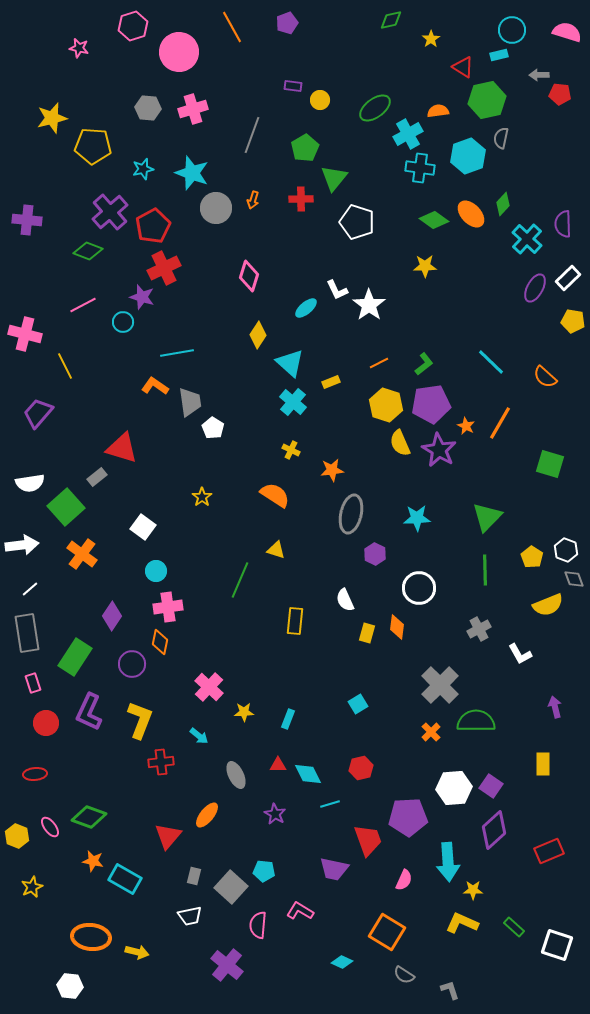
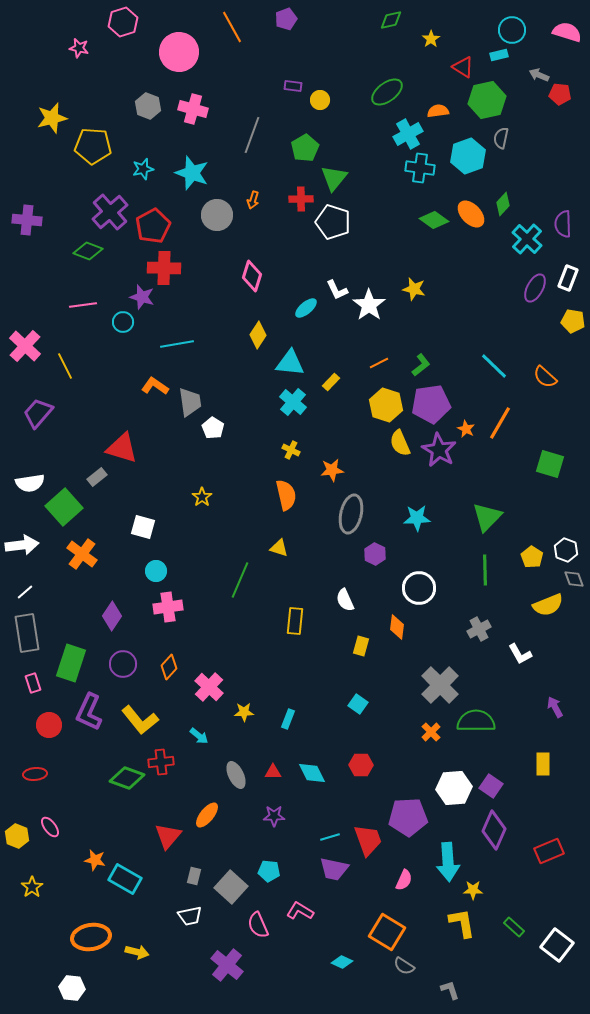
purple pentagon at (287, 23): moved 1 px left, 4 px up
pink hexagon at (133, 26): moved 10 px left, 4 px up
gray arrow at (539, 75): rotated 24 degrees clockwise
gray hexagon at (148, 108): moved 2 px up; rotated 15 degrees clockwise
green ellipse at (375, 108): moved 12 px right, 16 px up
pink cross at (193, 109): rotated 32 degrees clockwise
gray circle at (216, 208): moved 1 px right, 7 px down
white pentagon at (357, 222): moved 24 px left
yellow star at (425, 266): moved 11 px left, 23 px down; rotated 15 degrees clockwise
red cross at (164, 268): rotated 28 degrees clockwise
pink diamond at (249, 276): moved 3 px right
white rectangle at (568, 278): rotated 25 degrees counterclockwise
pink line at (83, 305): rotated 20 degrees clockwise
pink cross at (25, 334): moved 12 px down; rotated 28 degrees clockwise
cyan line at (177, 353): moved 9 px up
cyan line at (491, 362): moved 3 px right, 4 px down
cyan triangle at (290, 363): rotated 36 degrees counterclockwise
green L-shape at (424, 364): moved 3 px left, 1 px down
yellow rectangle at (331, 382): rotated 24 degrees counterclockwise
orange star at (466, 426): moved 3 px down
orange semicircle at (275, 495): moved 11 px right; rotated 44 degrees clockwise
green square at (66, 507): moved 2 px left
white square at (143, 527): rotated 20 degrees counterclockwise
yellow triangle at (276, 550): moved 3 px right, 2 px up
white line at (30, 589): moved 5 px left, 3 px down
yellow rectangle at (367, 633): moved 6 px left, 13 px down
orange diamond at (160, 642): moved 9 px right, 25 px down; rotated 30 degrees clockwise
green rectangle at (75, 657): moved 4 px left, 6 px down; rotated 15 degrees counterclockwise
purple circle at (132, 664): moved 9 px left
cyan square at (358, 704): rotated 24 degrees counterclockwise
purple arrow at (555, 707): rotated 15 degrees counterclockwise
yellow L-shape at (140, 720): rotated 120 degrees clockwise
red circle at (46, 723): moved 3 px right, 2 px down
red triangle at (278, 765): moved 5 px left, 7 px down
red hexagon at (361, 768): moved 3 px up; rotated 15 degrees clockwise
cyan diamond at (308, 774): moved 4 px right, 1 px up
cyan line at (330, 804): moved 33 px down
purple star at (275, 814): moved 1 px left, 2 px down; rotated 30 degrees counterclockwise
green diamond at (89, 817): moved 38 px right, 39 px up
purple diamond at (494, 830): rotated 24 degrees counterclockwise
orange star at (93, 861): moved 2 px right, 1 px up
cyan pentagon at (264, 871): moved 5 px right
yellow star at (32, 887): rotated 10 degrees counterclockwise
yellow L-shape at (462, 923): rotated 56 degrees clockwise
pink semicircle at (258, 925): rotated 28 degrees counterclockwise
orange ellipse at (91, 937): rotated 15 degrees counterclockwise
white square at (557, 945): rotated 20 degrees clockwise
gray semicircle at (404, 975): moved 9 px up
white hexagon at (70, 986): moved 2 px right, 2 px down
